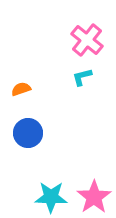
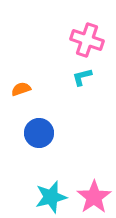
pink cross: rotated 20 degrees counterclockwise
blue circle: moved 11 px right
cyan star: rotated 16 degrees counterclockwise
